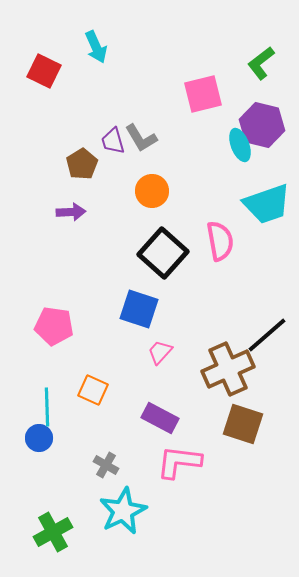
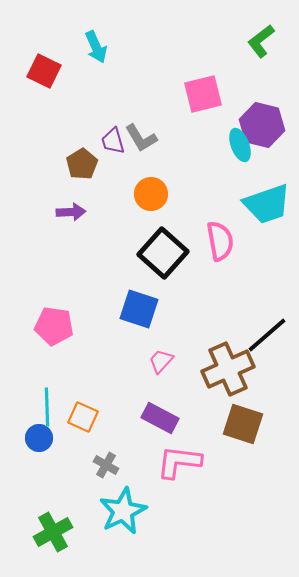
green L-shape: moved 22 px up
orange circle: moved 1 px left, 3 px down
pink trapezoid: moved 1 px right, 9 px down
orange square: moved 10 px left, 27 px down
